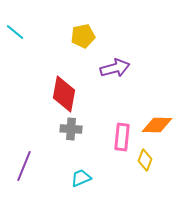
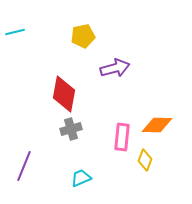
cyan line: rotated 54 degrees counterclockwise
gray cross: rotated 20 degrees counterclockwise
